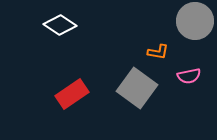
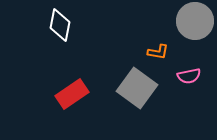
white diamond: rotated 68 degrees clockwise
